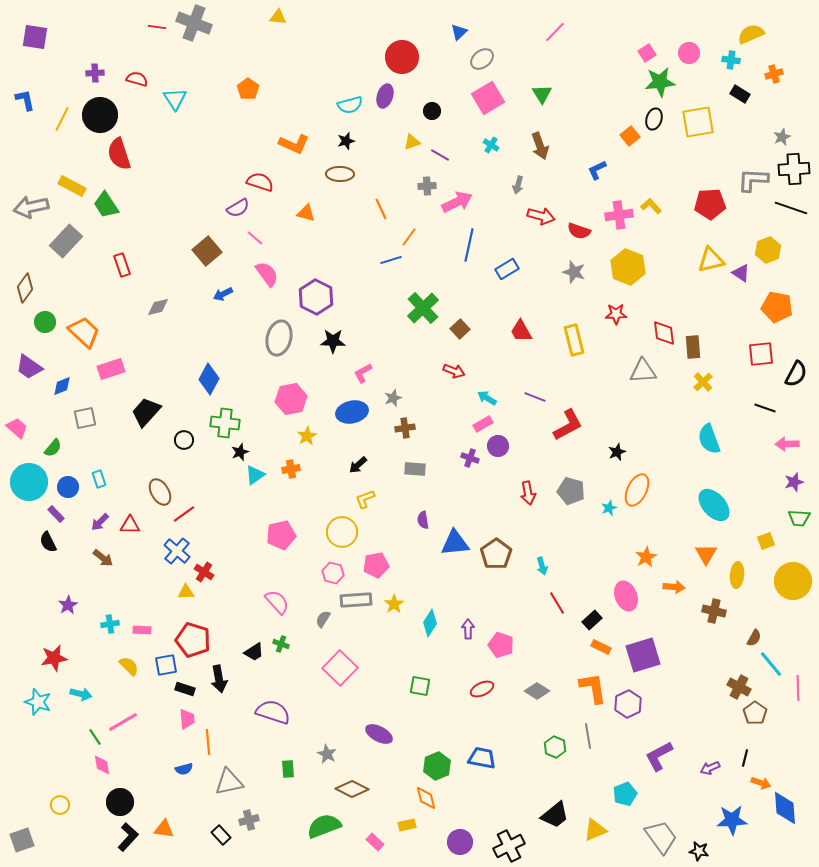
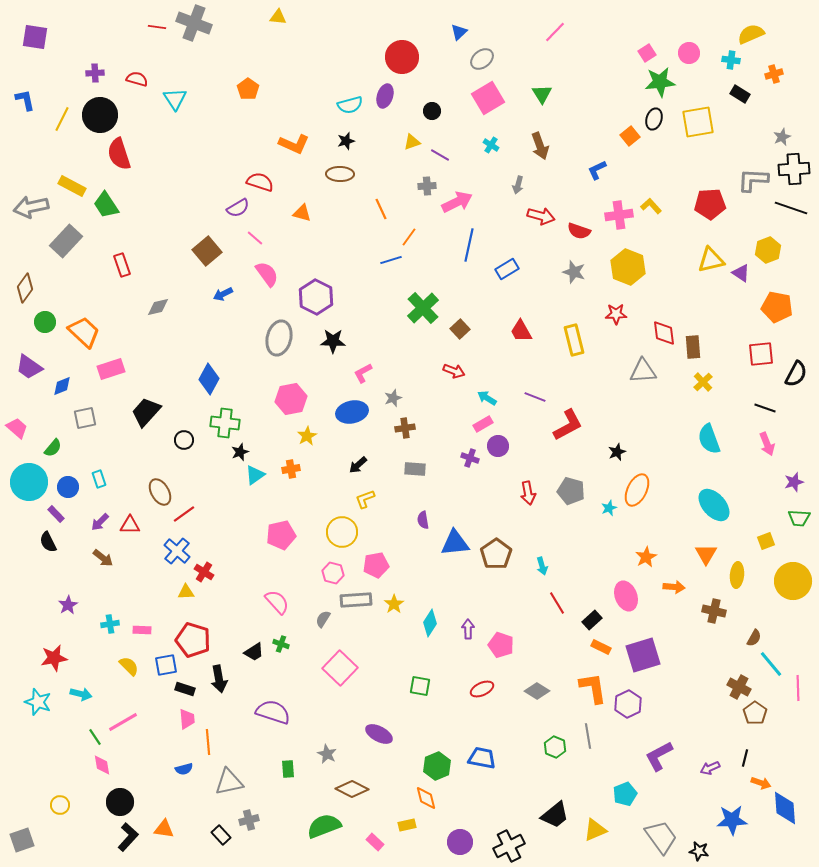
orange triangle at (306, 213): moved 4 px left
pink arrow at (787, 444): moved 20 px left; rotated 110 degrees counterclockwise
